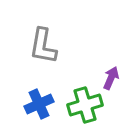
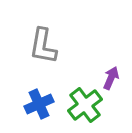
green cross: rotated 20 degrees counterclockwise
